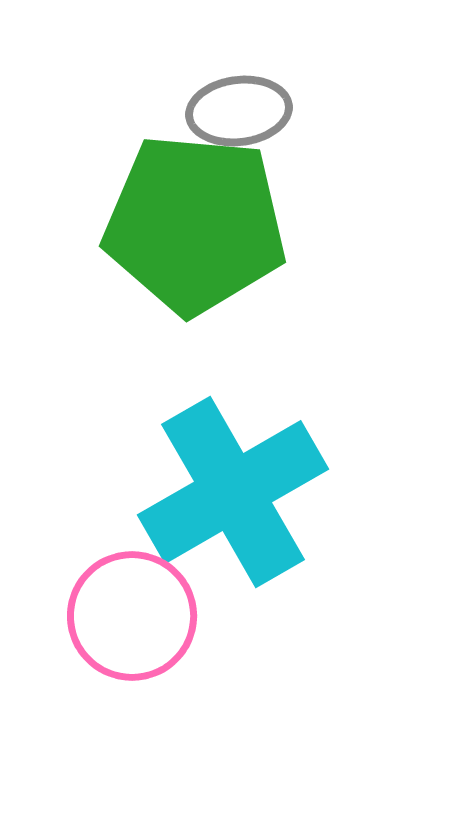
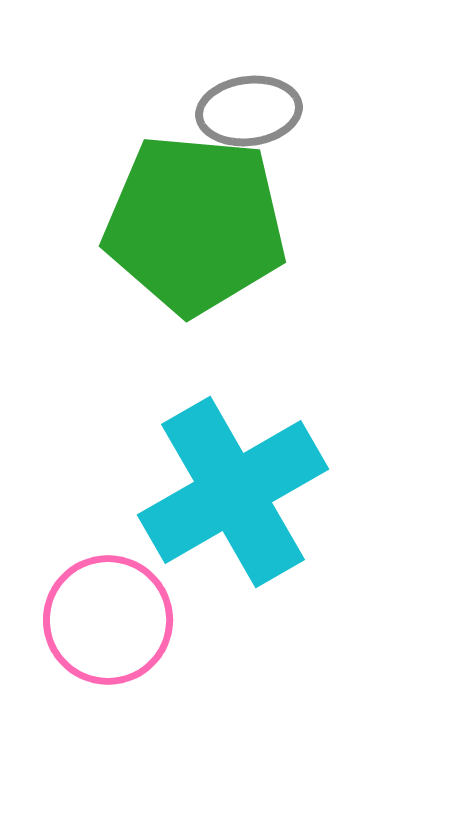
gray ellipse: moved 10 px right
pink circle: moved 24 px left, 4 px down
